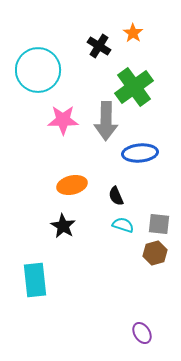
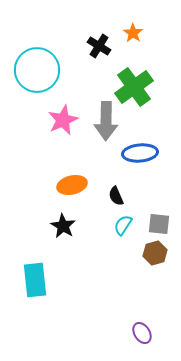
cyan circle: moved 1 px left
pink star: rotated 24 degrees counterclockwise
cyan semicircle: rotated 75 degrees counterclockwise
